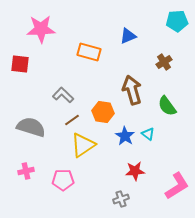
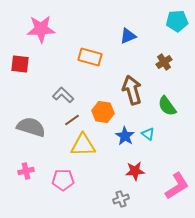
orange rectangle: moved 1 px right, 5 px down
yellow triangle: rotated 32 degrees clockwise
